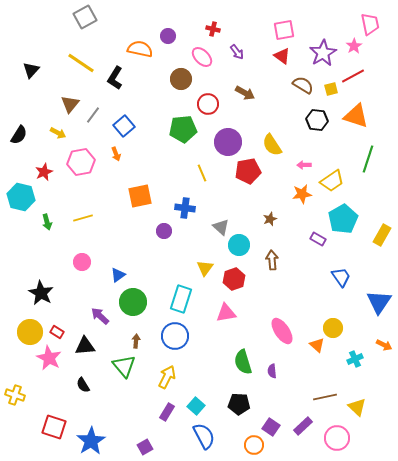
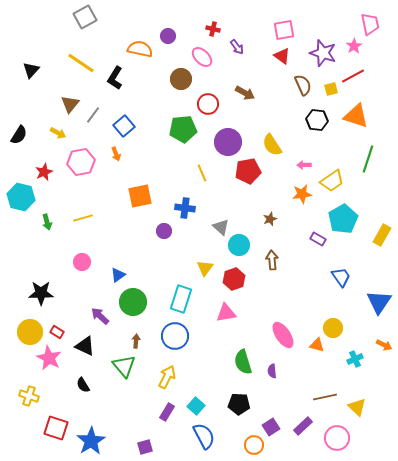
purple arrow at (237, 52): moved 5 px up
purple star at (323, 53): rotated 24 degrees counterclockwise
brown semicircle at (303, 85): rotated 35 degrees clockwise
black star at (41, 293): rotated 30 degrees counterclockwise
pink ellipse at (282, 331): moved 1 px right, 4 px down
orange triangle at (317, 345): rotated 28 degrees counterclockwise
black triangle at (85, 346): rotated 30 degrees clockwise
yellow cross at (15, 395): moved 14 px right, 1 px down
red square at (54, 427): moved 2 px right, 1 px down
purple square at (271, 427): rotated 24 degrees clockwise
purple square at (145, 447): rotated 14 degrees clockwise
